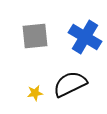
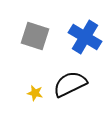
gray square: rotated 24 degrees clockwise
yellow star: rotated 21 degrees clockwise
